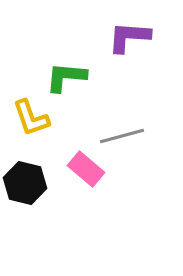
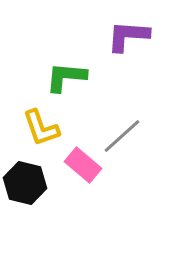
purple L-shape: moved 1 px left, 1 px up
yellow L-shape: moved 10 px right, 10 px down
gray line: rotated 27 degrees counterclockwise
pink rectangle: moved 3 px left, 4 px up
